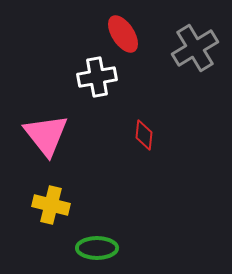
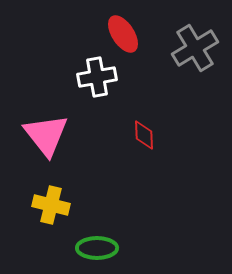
red diamond: rotated 8 degrees counterclockwise
